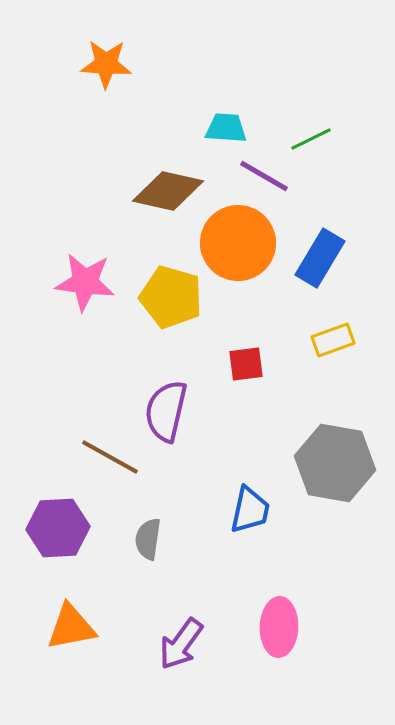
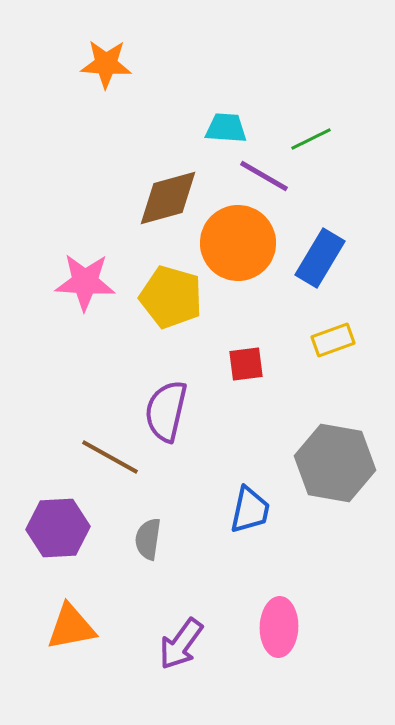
brown diamond: moved 7 px down; rotated 28 degrees counterclockwise
pink star: rotated 4 degrees counterclockwise
